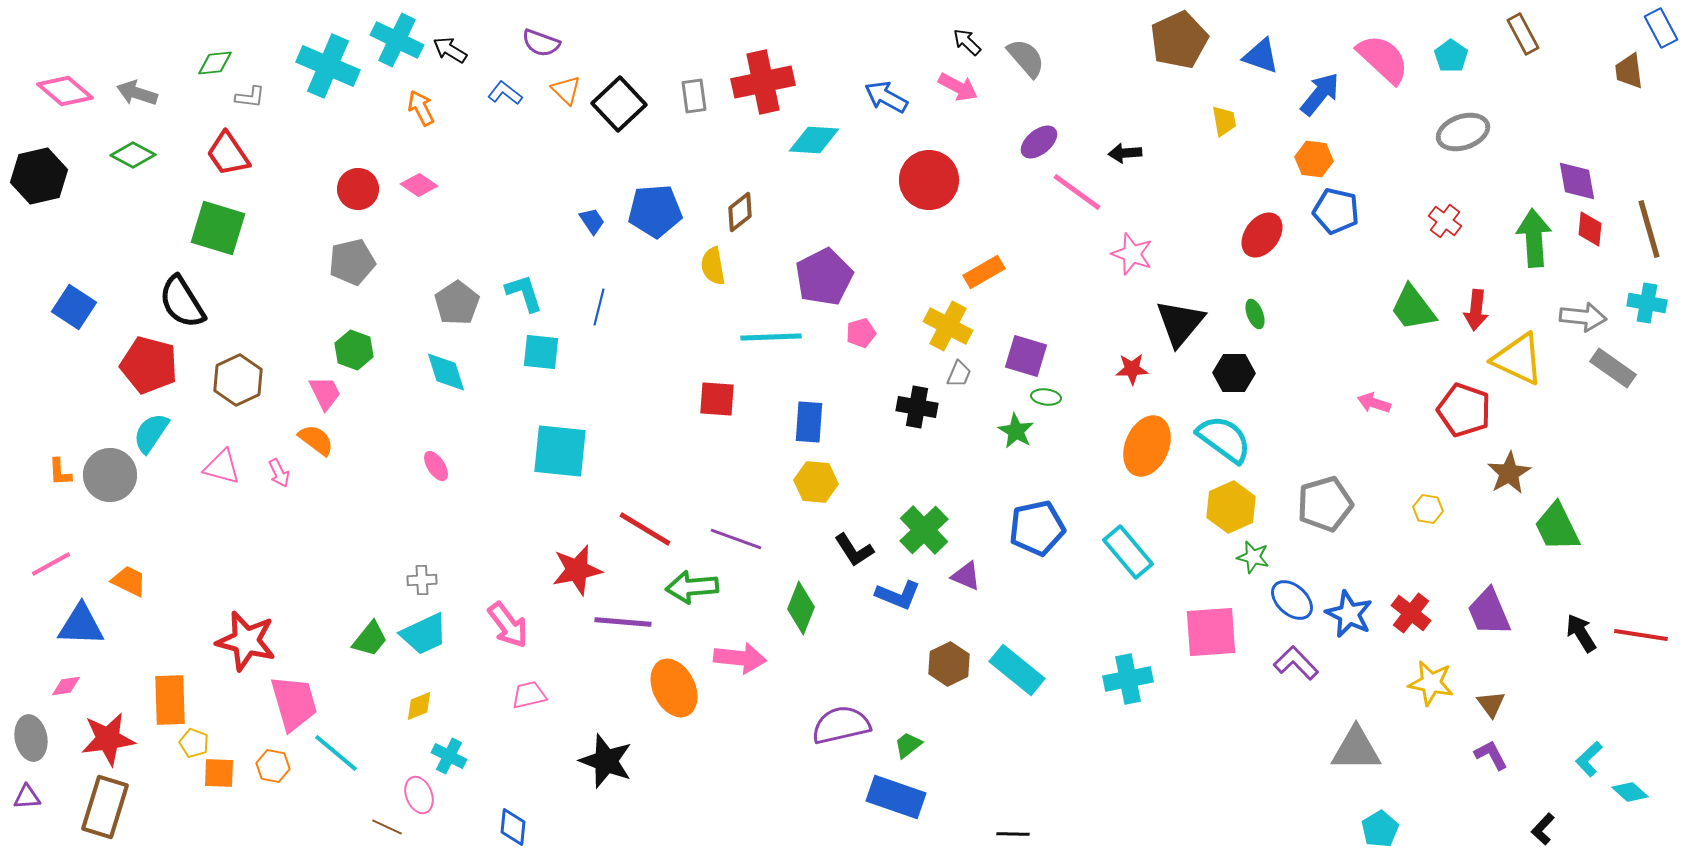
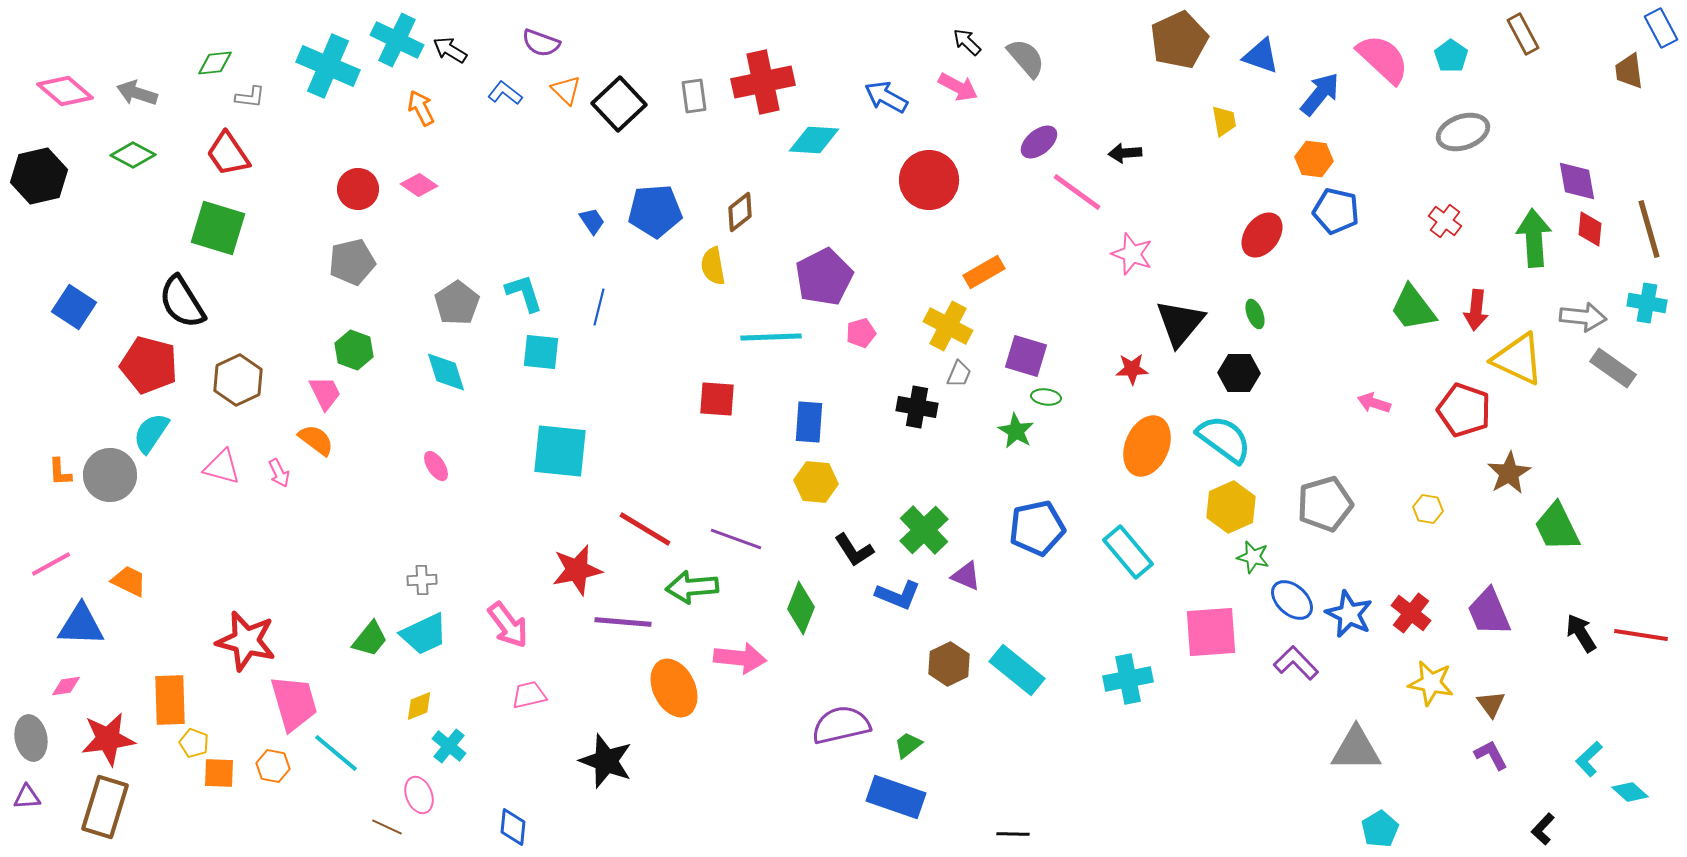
black hexagon at (1234, 373): moved 5 px right
cyan cross at (449, 756): moved 10 px up; rotated 12 degrees clockwise
